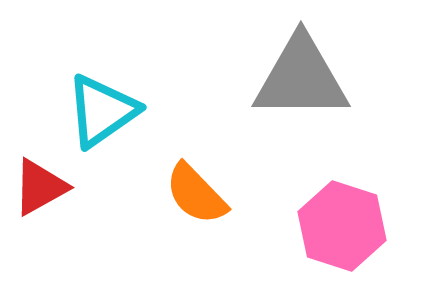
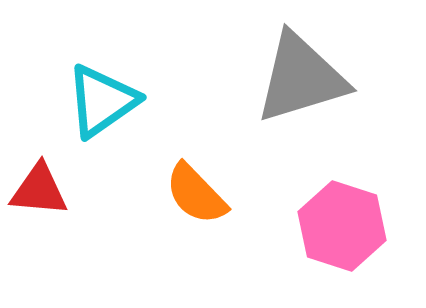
gray triangle: rotated 17 degrees counterclockwise
cyan triangle: moved 10 px up
red triangle: moved 1 px left, 3 px down; rotated 34 degrees clockwise
